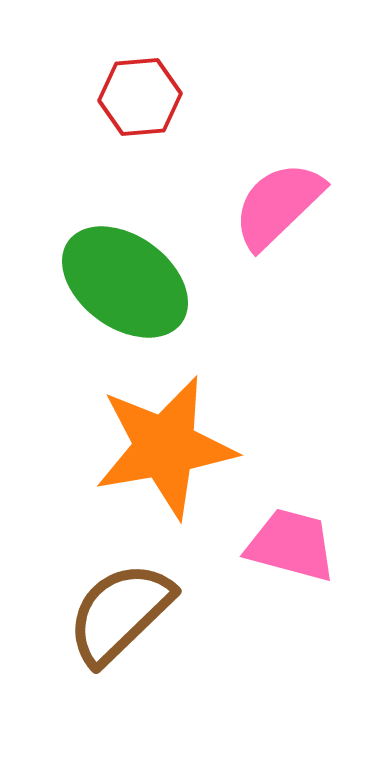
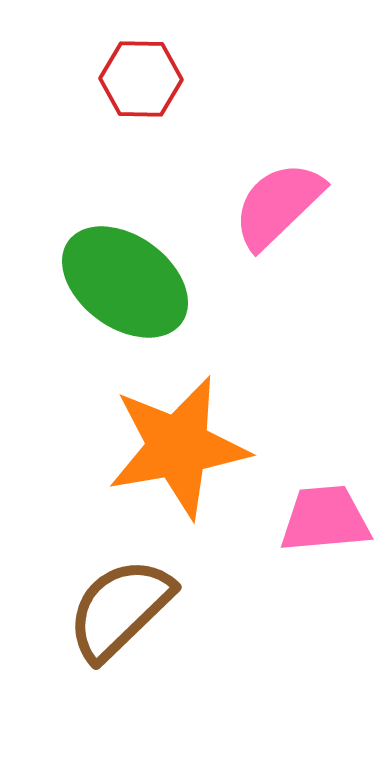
red hexagon: moved 1 px right, 18 px up; rotated 6 degrees clockwise
orange star: moved 13 px right
pink trapezoid: moved 34 px right, 26 px up; rotated 20 degrees counterclockwise
brown semicircle: moved 4 px up
